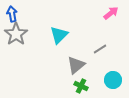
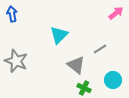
pink arrow: moved 5 px right
gray star: moved 27 px down; rotated 15 degrees counterclockwise
gray triangle: rotated 42 degrees counterclockwise
green cross: moved 3 px right, 2 px down
